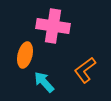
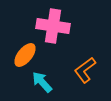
orange ellipse: rotated 25 degrees clockwise
cyan arrow: moved 2 px left
